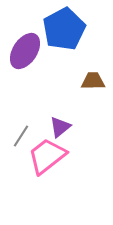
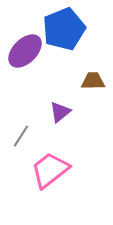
blue pentagon: rotated 6 degrees clockwise
purple ellipse: rotated 12 degrees clockwise
purple triangle: moved 15 px up
pink trapezoid: moved 3 px right, 14 px down
